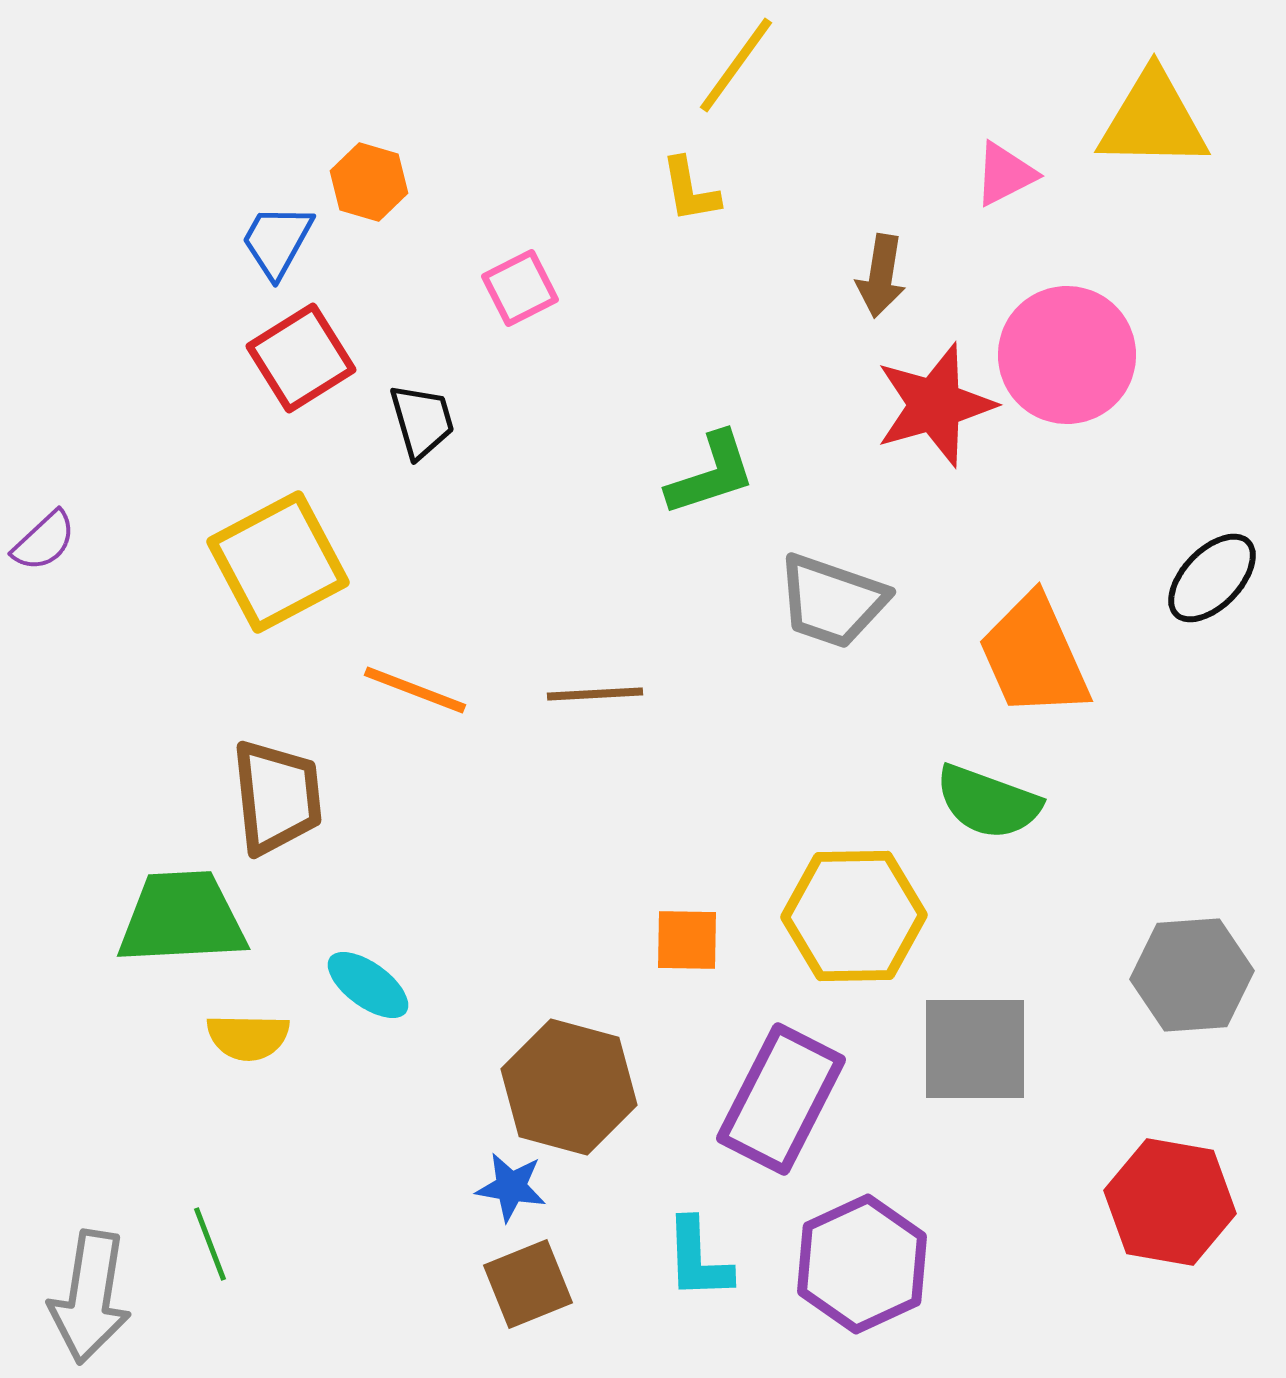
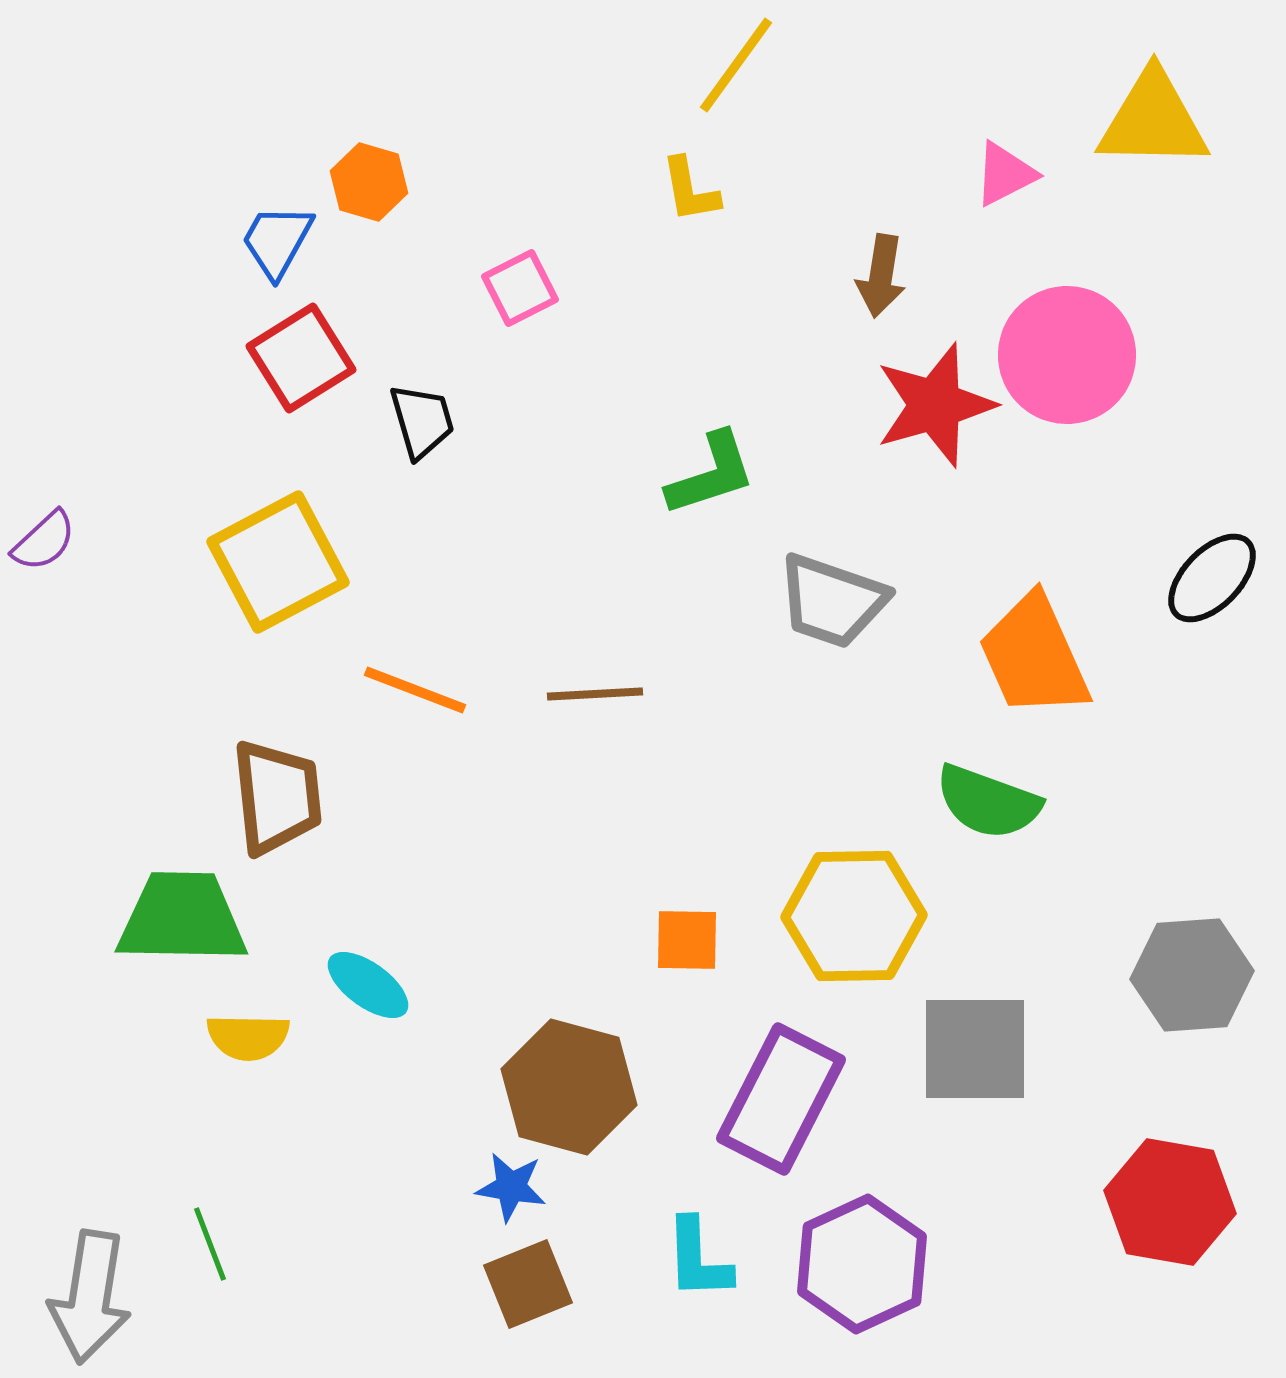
green trapezoid: rotated 4 degrees clockwise
